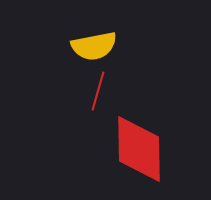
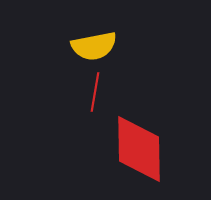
red line: moved 3 px left, 1 px down; rotated 6 degrees counterclockwise
